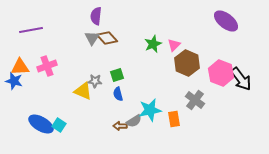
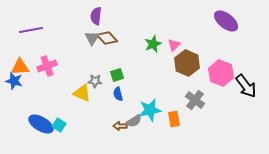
black arrow: moved 5 px right, 7 px down
yellow triangle: moved 1 px left, 2 px down
